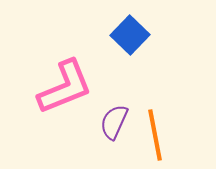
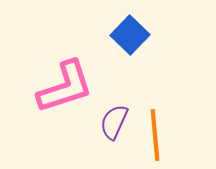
pink L-shape: rotated 4 degrees clockwise
orange line: rotated 6 degrees clockwise
